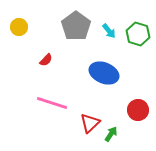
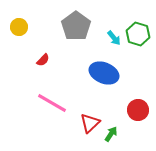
cyan arrow: moved 5 px right, 7 px down
red semicircle: moved 3 px left
pink line: rotated 12 degrees clockwise
